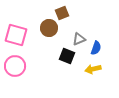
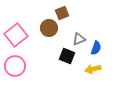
pink square: rotated 35 degrees clockwise
